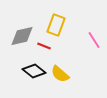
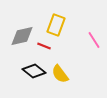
yellow semicircle: rotated 12 degrees clockwise
